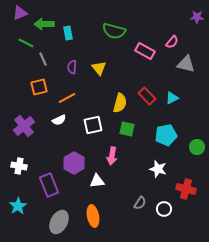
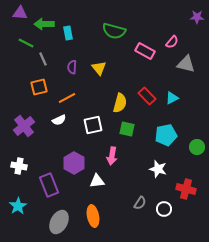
purple triangle: rotated 28 degrees clockwise
